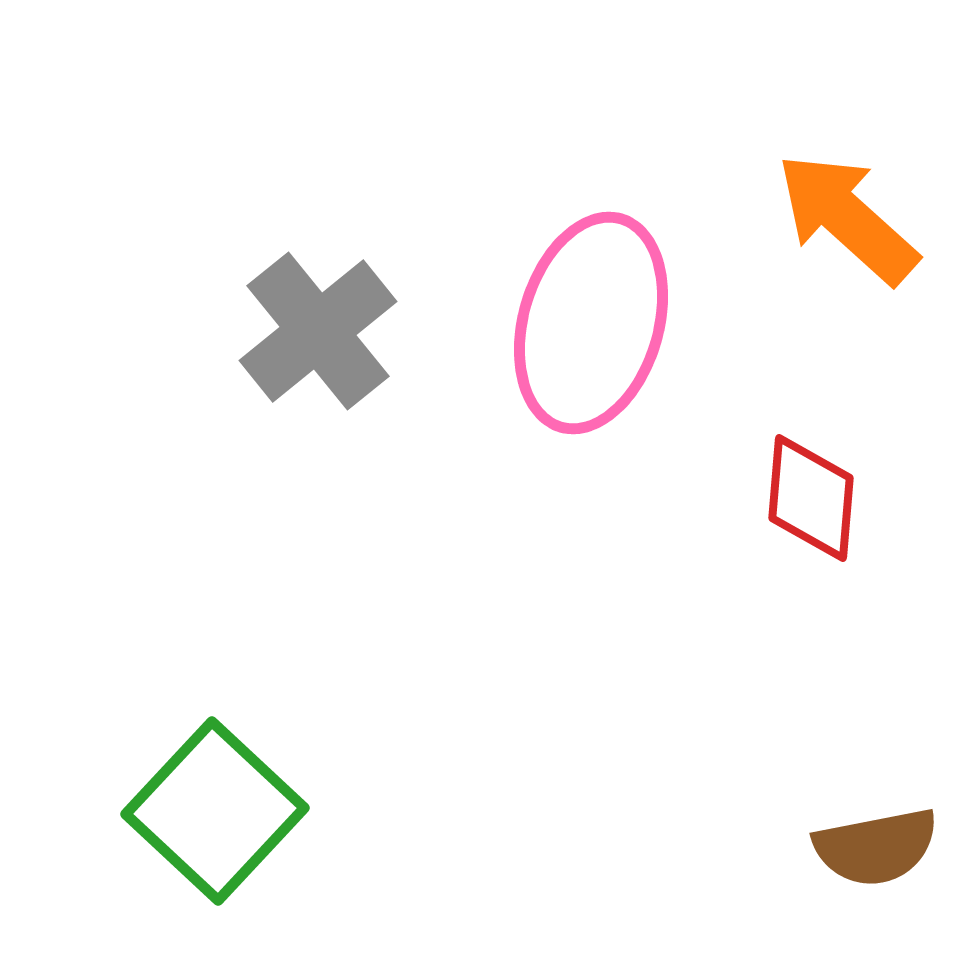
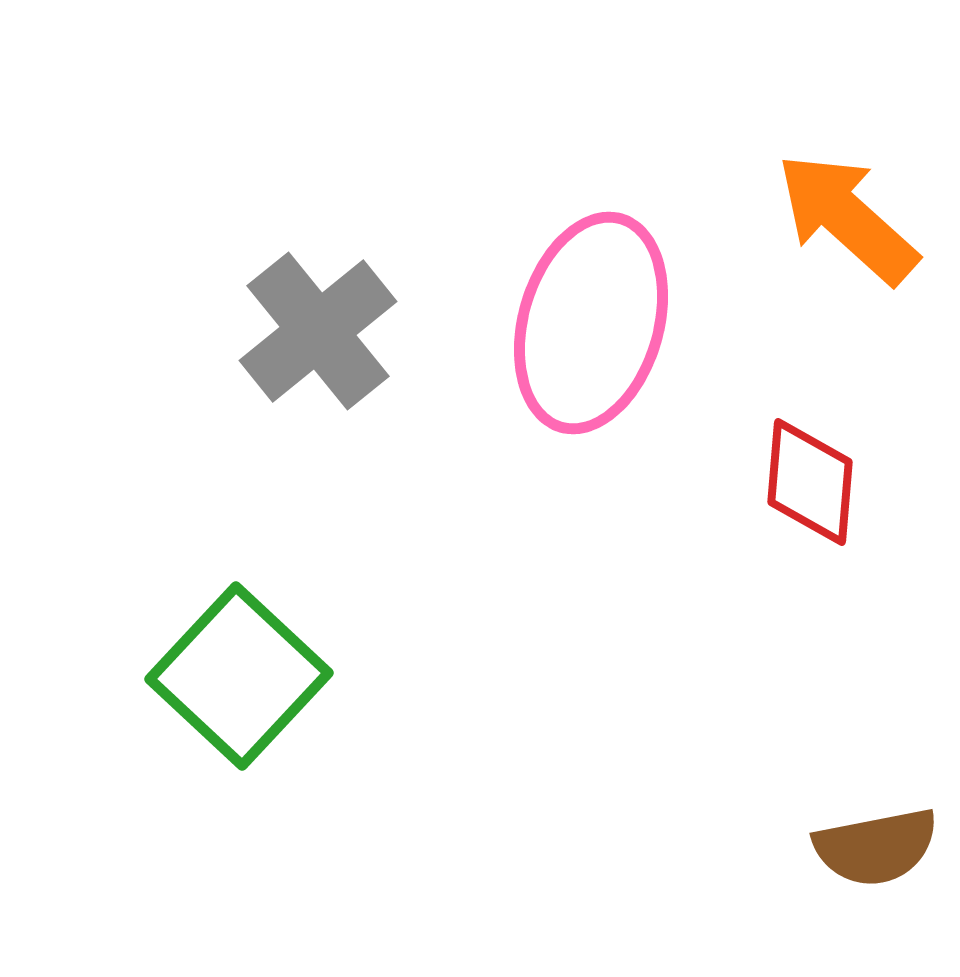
red diamond: moved 1 px left, 16 px up
green square: moved 24 px right, 135 px up
